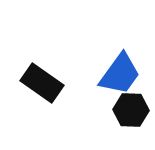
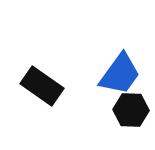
black rectangle: moved 3 px down
